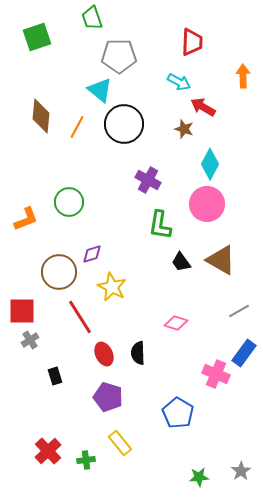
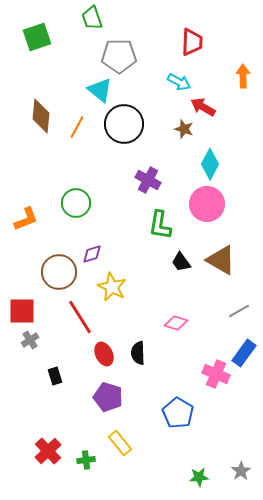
green circle: moved 7 px right, 1 px down
